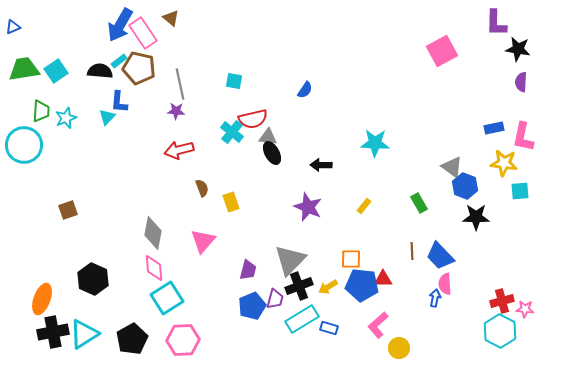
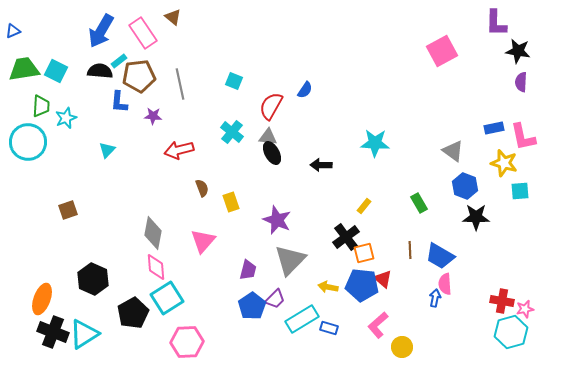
brown triangle at (171, 18): moved 2 px right, 1 px up
blue arrow at (120, 25): moved 19 px left, 6 px down
blue triangle at (13, 27): moved 4 px down
black star at (518, 49): moved 2 px down
brown pentagon at (139, 68): moved 8 px down; rotated 20 degrees counterclockwise
cyan square at (56, 71): rotated 30 degrees counterclockwise
cyan square at (234, 81): rotated 12 degrees clockwise
green trapezoid at (41, 111): moved 5 px up
purple star at (176, 111): moved 23 px left, 5 px down
cyan triangle at (107, 117): moved 33 px down
red semicircle at (253, 119): moved 18 px right, 13 px up; rotated 132 degrees clockwise
pink L-shape at (523, 137): rotated 24 degrees counterclockwise
cyan circle at (24, 145): moved 4 px right, 3 px up
yellow star at (504, 163): rotated 8 degrees clockwise
gray triangle at (452, 167): moved 1 px right, 16 px up
purple star at (308, 207): moved 31 px left, 13 px down
brown line at (412, 251): moved 2 px left, 1 px up
blue trapezoid at (440, 256): rotated 16 degrees counterclockwise
orange square at (351, 259): moved 13 px right, 6 px up; rotated 15 degrees counterclockwise
pink diamond at (154, 268): moved 2 px right, 1 px up
red triangle at (383, 279): rotated 42 degrees clockwise
black cross at (299, 286): moved 47 px right, 49 px up; rotated 16 degrees counterclockwise
yellow arrow at (328, 287): rotated 42 degrees clockwise
purple trapezoid at (275, 299): rotated 30 degrees clockwise
red cross at (502, 301): rotated 25 degrees clockwise
blue pentagon at (252, 306): rotated 12 degrees counterclockwise
pink star at (525, 309): rotated 18 degrees counterclockwise
cyan hexagon at (500, 331): moved 11 px right, 1 px down; rotated 16 degrees clockwise
black cross at (53, 332): rotated 32 degrees clockwise
black pentagon at (132, 339): moved 1 px right, 26 px up
pink hexagon at (183, 340): moved 4 px right, 2 px down
yellow circle at (399, 348): moved 3 px right, 1 px up
